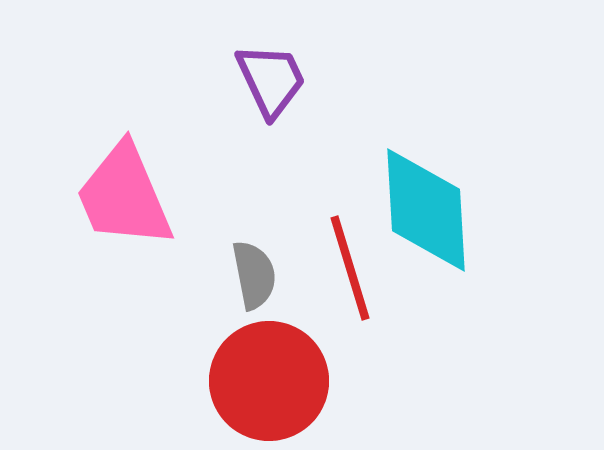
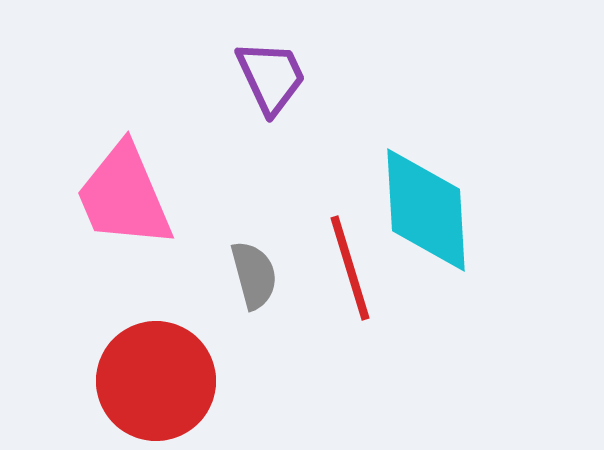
purple trapezoid: moved 3 px up
gray semicircle: rotated 4 degrees counterclockwise
red circle: moved 113 px left
